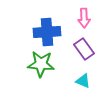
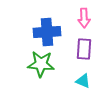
purple rectangle: rotated 40 degrees clockwise
